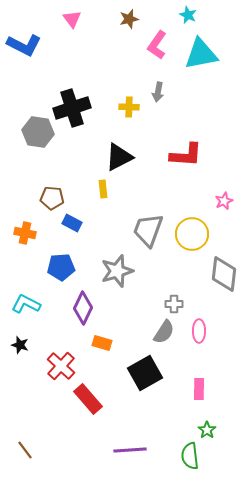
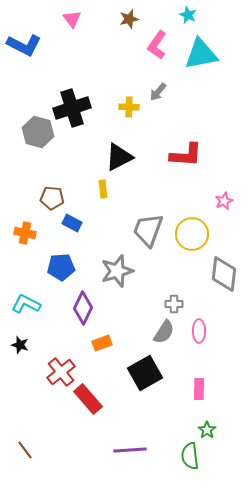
gray arrow: rotated 30 degrees clockwise
gray hexagon: rotated 8 degrees clockwise
orange rectangle: rotated 36 degrees counterclockwise
red cross: moved 6 px down; rotated 8 degrees clockwise
